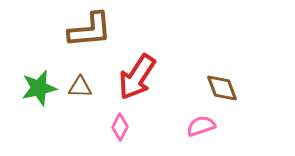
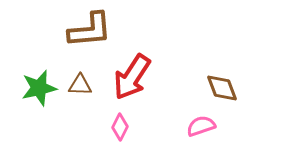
red arrow: moved 5 px left
brown triangle: moved 2 px up
